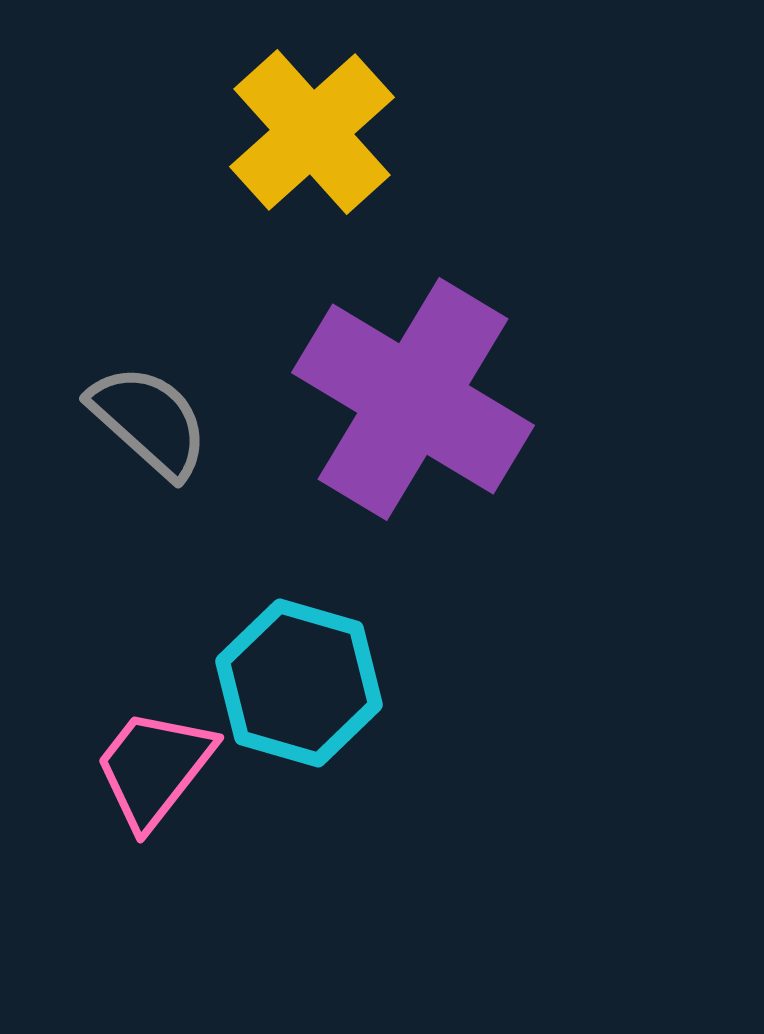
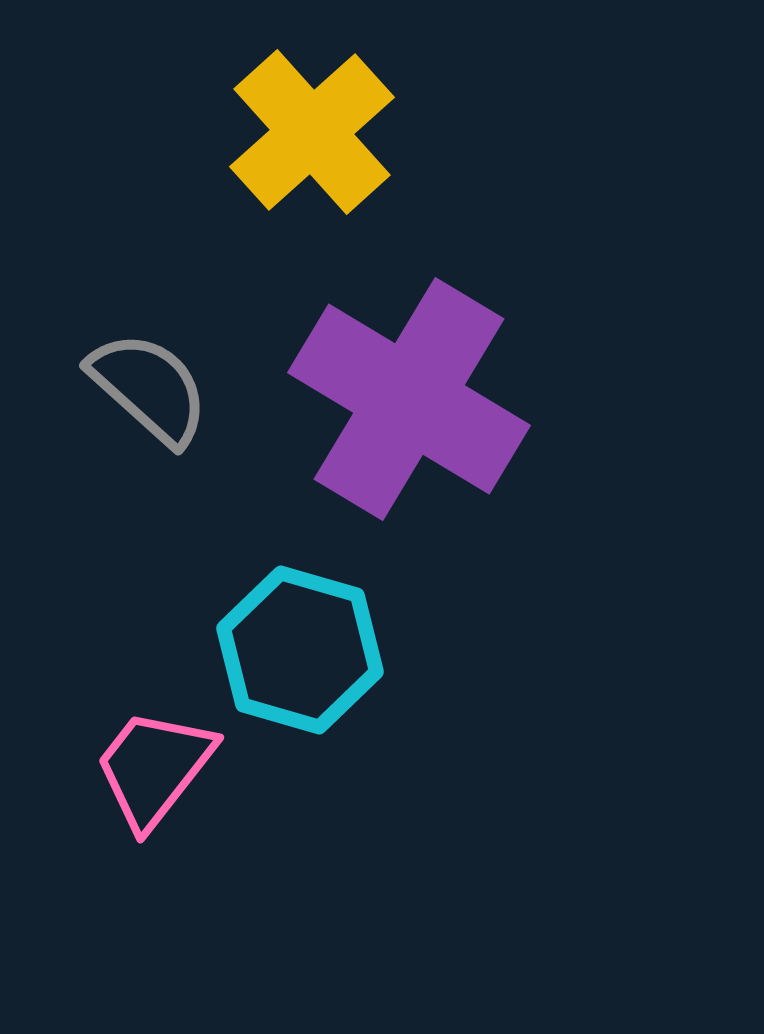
purple cross: moved 4 px left
gray semicircle: moved 33 px up
cyan hexagon: moved 1 px right, 33 px up
